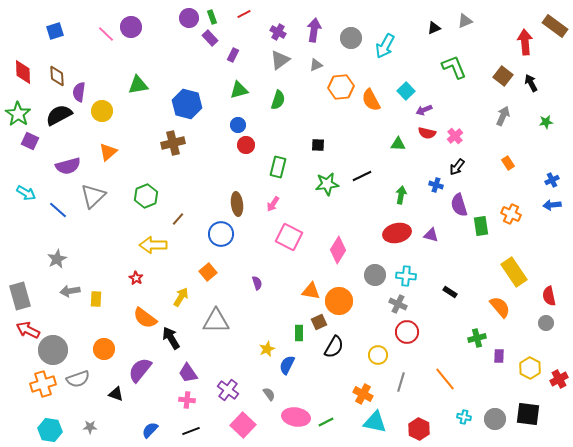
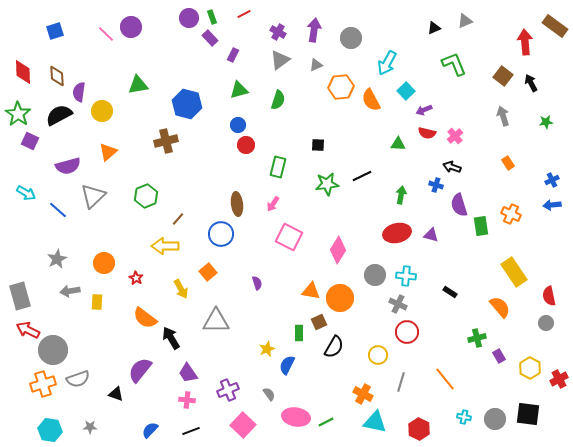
cyan arrow at (385, 46): moved 2 px right, 17 px down
green L-shape at (454, 67): moved 3 px up
gray arrow at (503, 116): rotated 42 degrees counterclockwise
brown cross at (173, 143): moved 7 px left, 2 px up
black arrow at (457, 167): moved 5 px left; rotated 72 degrees clockwise
yellow arrow at (153, 245): moved 12 px right, 1 px down
yellow arrow at (181, 297): moved 8 px up; rotated 120 degrees clockwise
yellow rectangle at (96, 299): moved 1 px right, 3 px down
orange circle at (339, 301): moved 1 px right, 3 px up
orange circle at (104, 349): moved 86 px up
purple rectangle at (499, 356): rotated 32 degrees counterclockwise
purple cross at (228, 390): rotated 30 degrees clockwise
